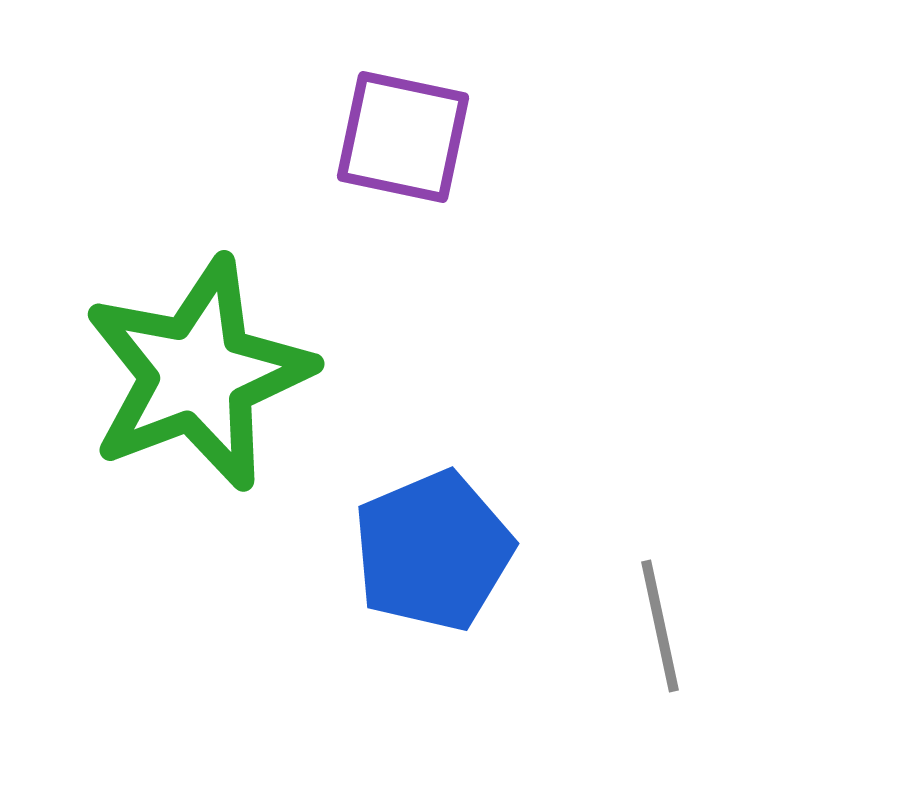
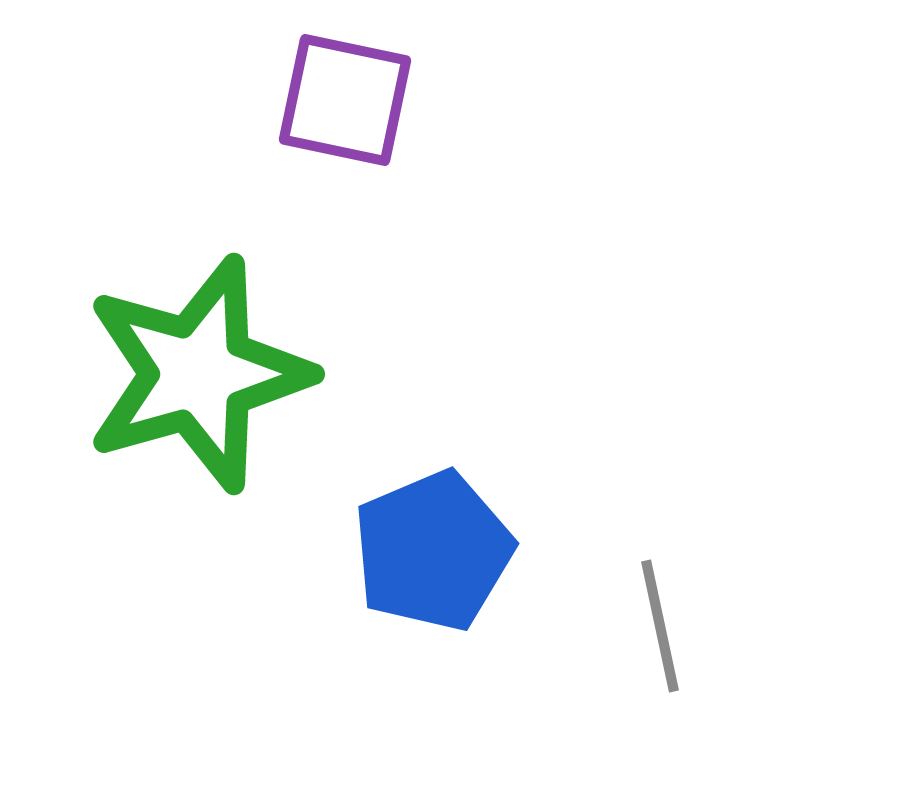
purple square: moved 58 px left, 37 px up
green star: rotated 5 degrees clockwise
